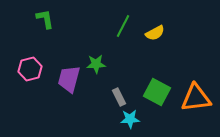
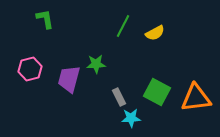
cyan star: moved 1 px right, 1 px up
